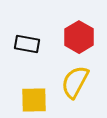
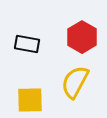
red hexagon: moved 3 px right
yellow square: moved 4 px left
